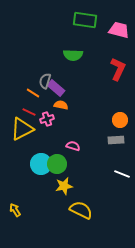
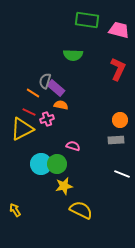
green rectangle: moved 2 px right
